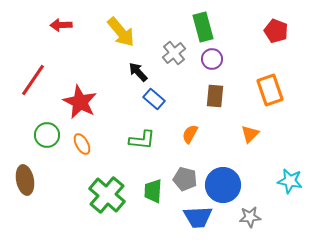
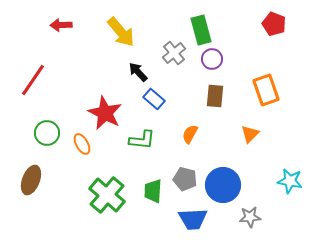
green rectangle: moved 2 px left, 3 px down
red pentagon: moved 2 px left, 7 px up
orange rectangle: moved 4 px left
red star: moved 25 px right, 11 px down
green circle: moved 2 px up
brown ellipse: moved 6 px right; rotated 32 degrees clockwise
blue trapezoid: moved 5 px left, 2 px down
